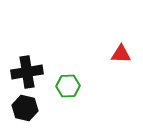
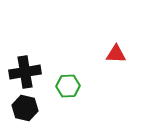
red triangle: moved 5 px left
black cross: moved 2 px left
